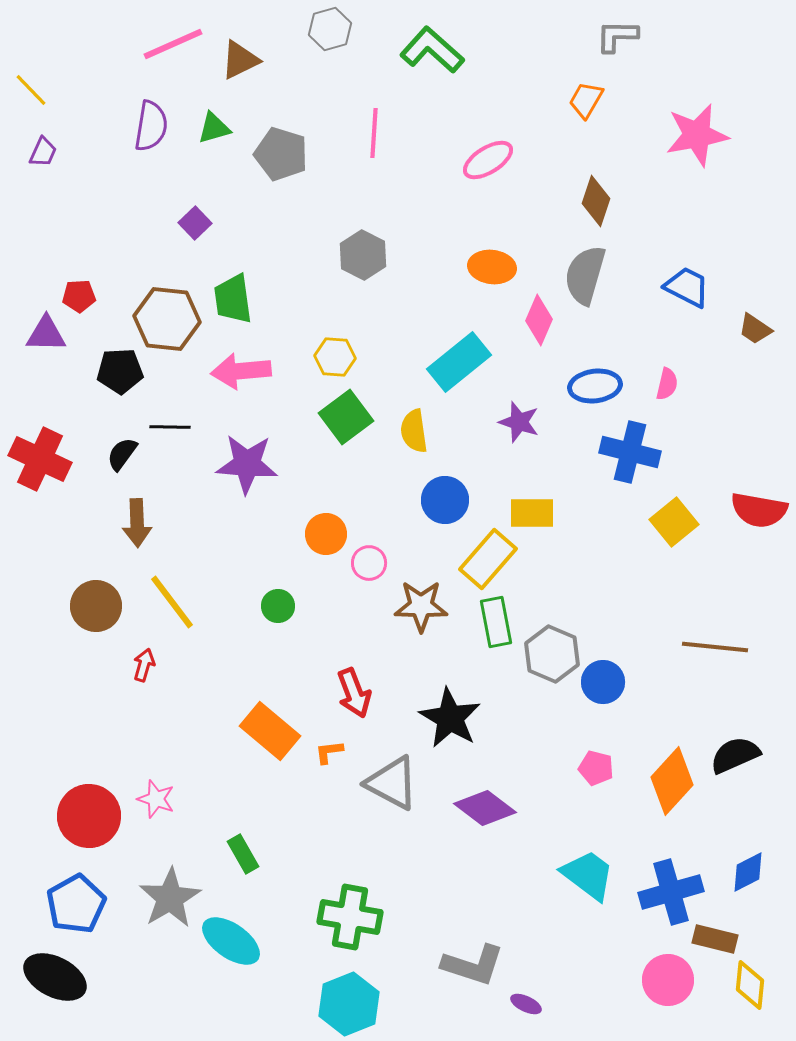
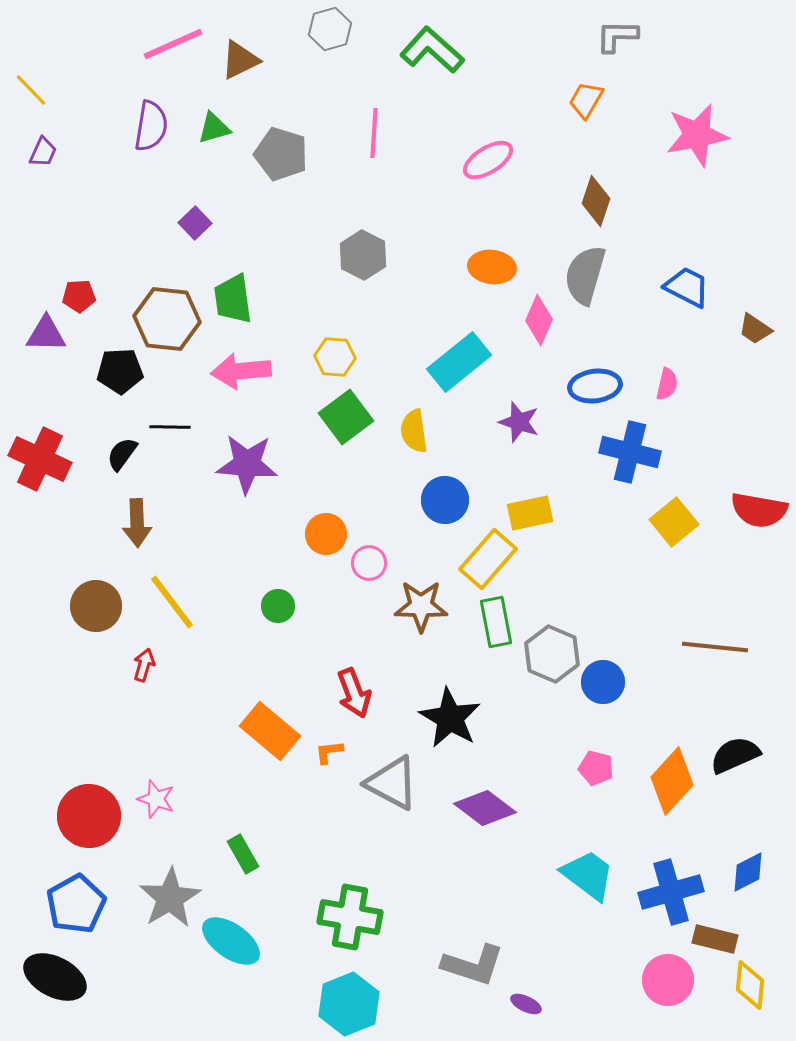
yellow rectangle at (532, 513): moved 2 px left; rotated 12 degrees counterclockwise
